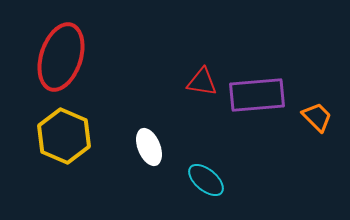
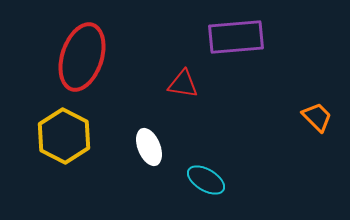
red ellipse: moved 21 px right
red triangle: moved 19 px left, 2 px down
purple rectangle: moved 21 px left, 58 px up
yellow hexagon: rotated 4 degrees clockwise
cyan ellipse: rotated 9 degrees counterclockwise
